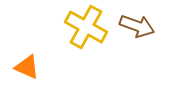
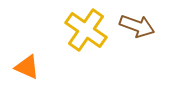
yellow cross: moved 3 px down; rotated 6 degrees clockwise
